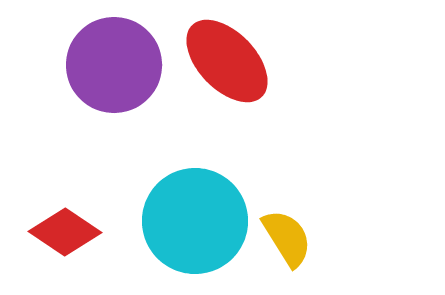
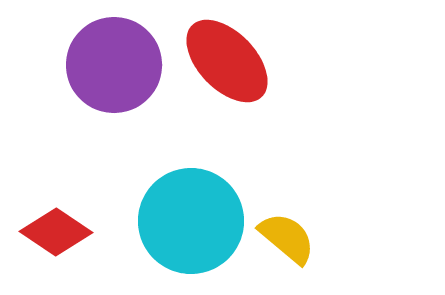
cyan circle: moved 4 px left
red diamond: moved 9 px left
yellow semicircle: rotated 18 degrees counterclockwise
